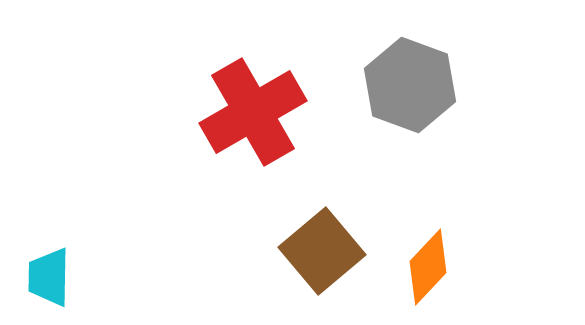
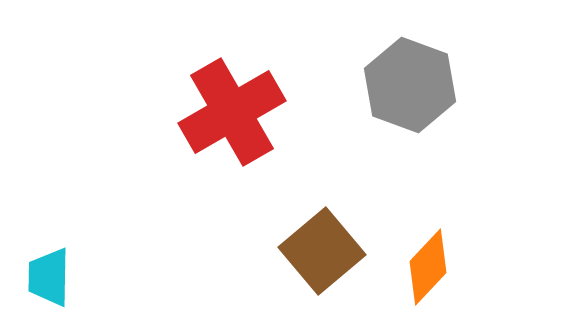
red cross: moved 21 px left
